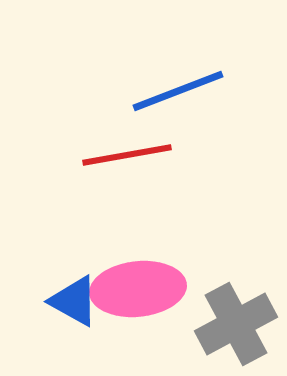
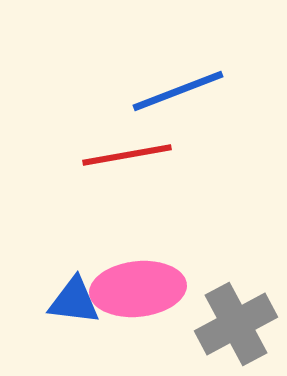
blue triangle: rotated 22 degrees counterclockwise
